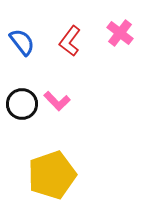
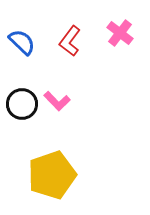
blue semicircle: rotated 8 degrees counterclockwise
